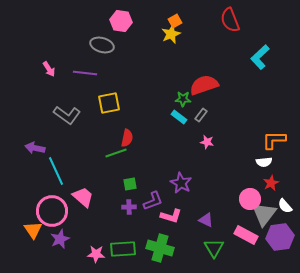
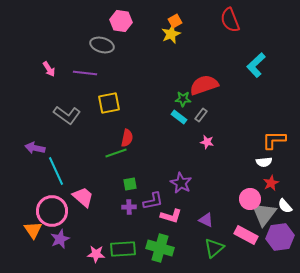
cyan L-shape at (260, 57): moved 4 px left, 8 px down
purple L-shape at (153, 201): rotated 10 degrees clockwise
green triangle at (214, 248): rotated 20 degrees clockwise
